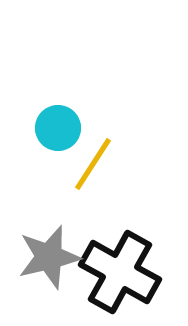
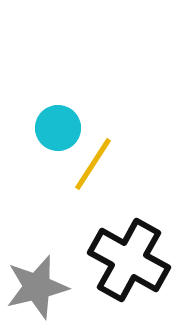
gray star: moved 12 px left, 30 px down
black cross: moved 9 px right, 12 px up
